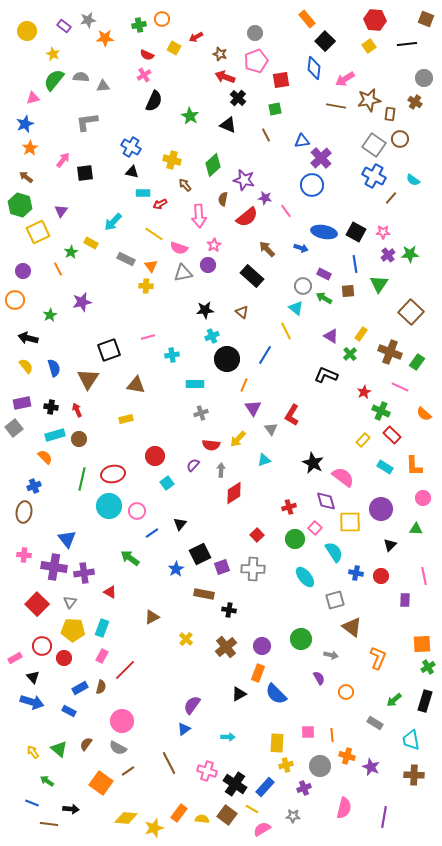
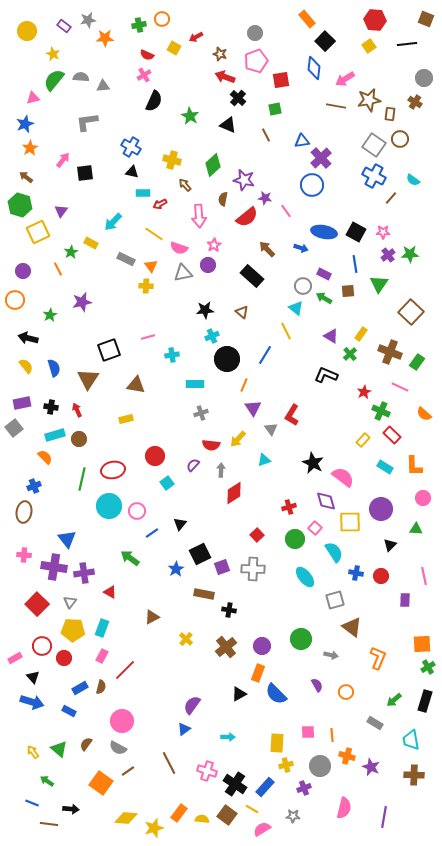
red ellipse at (113, 474): moved 4 px up
purple semicircle at (319, 678): moved 2 px left, 7 px down
